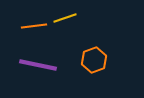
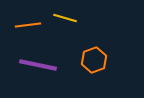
yellow line: rotated 35 degrees clockwise
orange line: moved 6 px left, 1 px up
